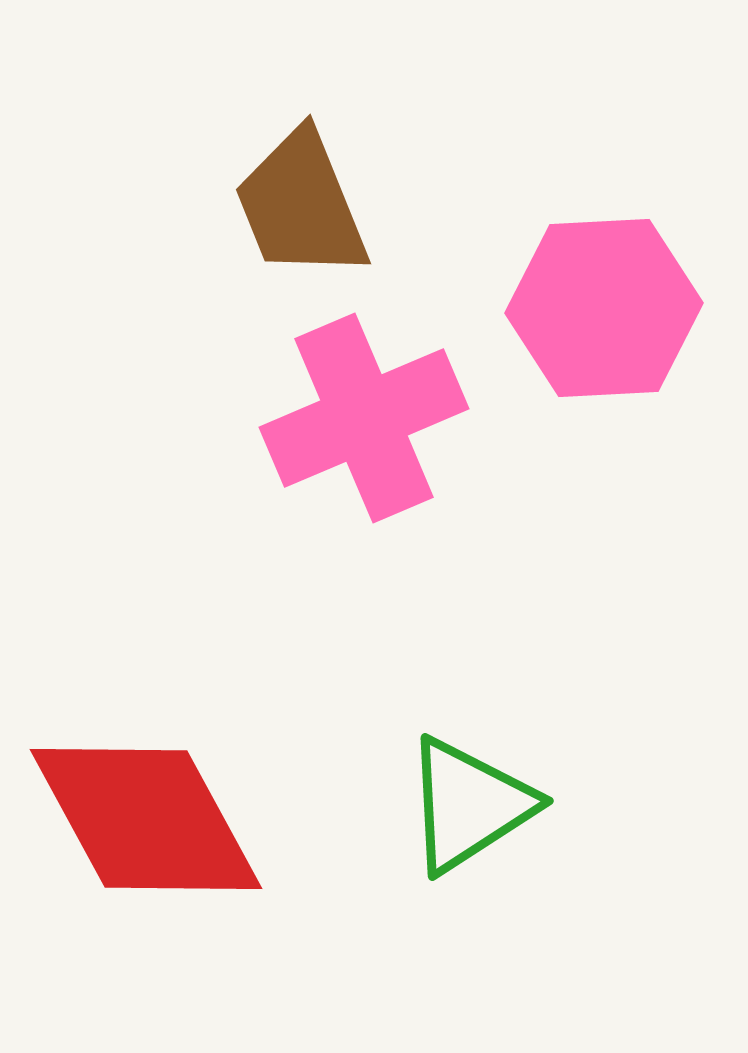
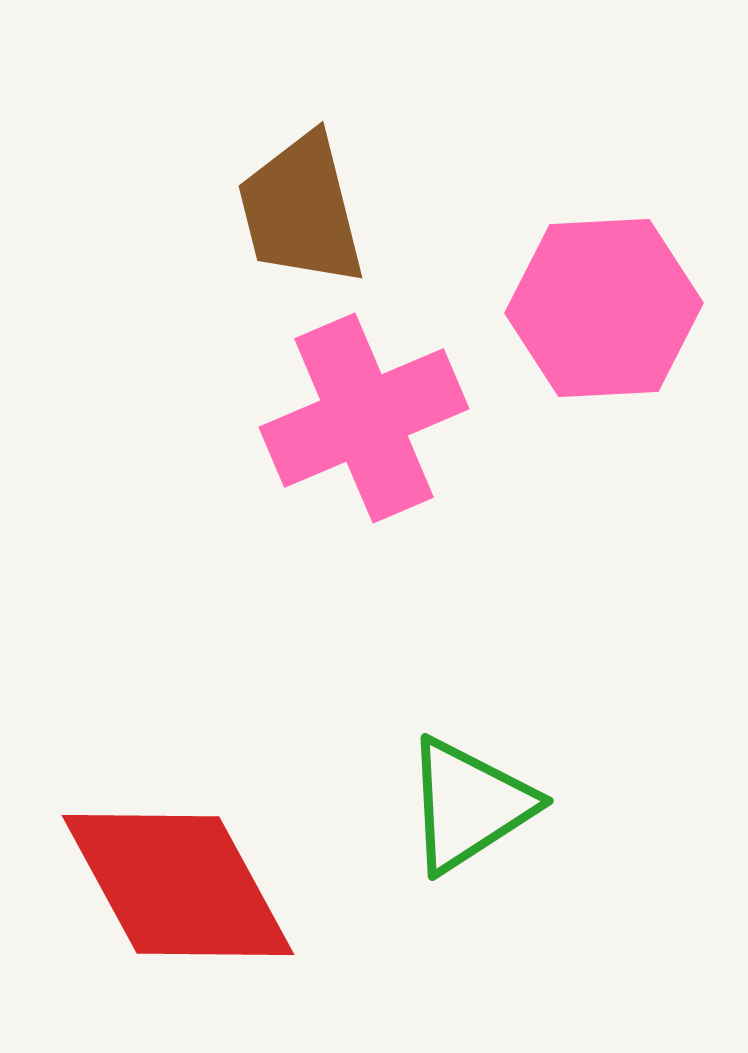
brown trapezoid: moved 5 px down; rotated 8 degrees clockwise
red diamond: moved 32 px right, 66 px down
